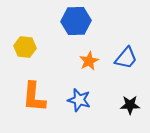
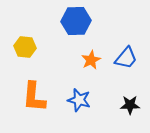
orange star: moved 2 px right, 1 px up
